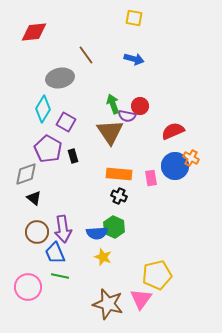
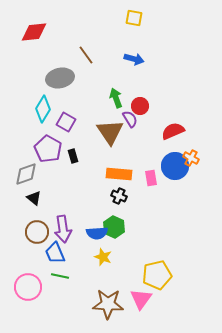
green arrow: moved 3 px right, 6 px up
purple semicircle: moved 3 px right, 3 px down; rotated 132 degrees counterclockwise
brown star: rotated 12 degrees counterclockwise
